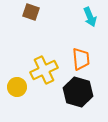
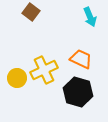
brown square: rotated 18 degrees clockwise
orange trapezoid: rotated 60 degrees counterclockwise
yellow circle: moved 9 px up
